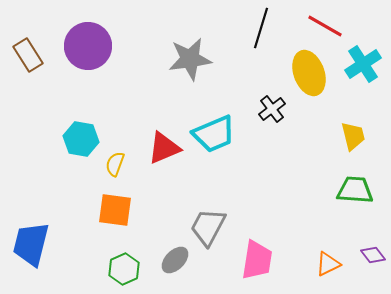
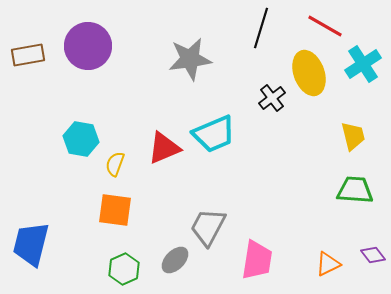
brown rectangle: rotated 68 degrees counterclockwise
black cross: moved 11 px up
